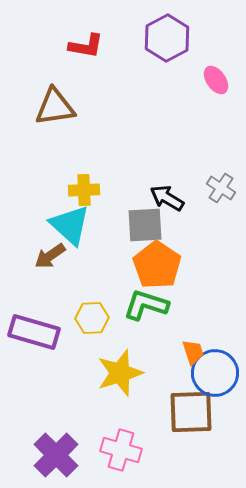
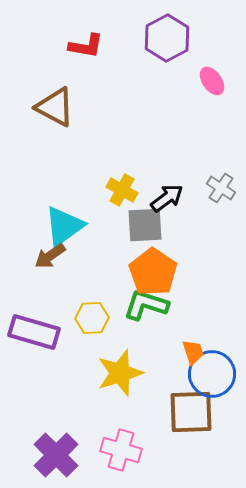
pink ellipse: moved 4 px left, 1 px down
brown triangle: rotated 36 degrees clockwise
yellow cross: moved 38 px right; rotated 32 degrees clockwise
black arrow: rotated 112 degrees clockwise
cyan triangle: moved 6 px left, 1 px down; rotated 42 degrees clockwise
orange pentagon: moved 4 px left, 7 px down
blue circle: moved 3 px left, 1 px down
